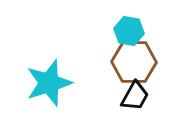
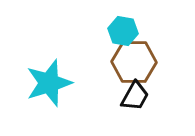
cyan hexagon: moved 6 px left
